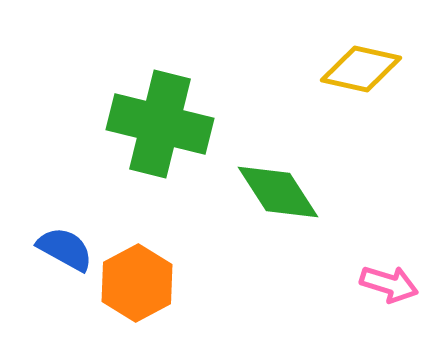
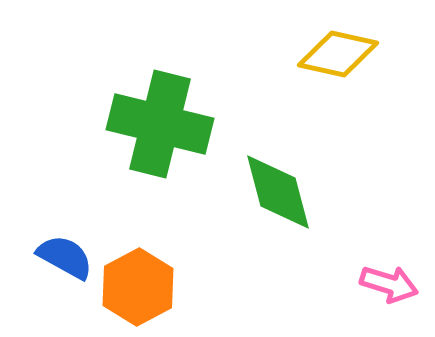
yellow diamond: moved 23 px left, 15 px up
green diamond: rotated 18 degrees clockwise
blue semicircle: moved 8 px down
orange hexagon: moved 1 px right, 4 px down
